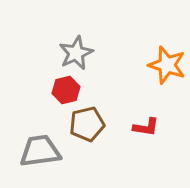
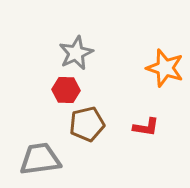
orange star: moved 2 px left, 3 px down
red hexagon: rotated 16 degrees clockwise
gray trapezoid: moved 8 px down
